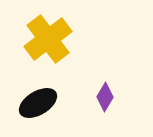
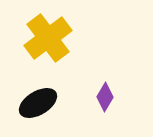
yellow cross: moved 1 px up
